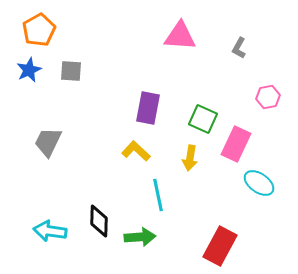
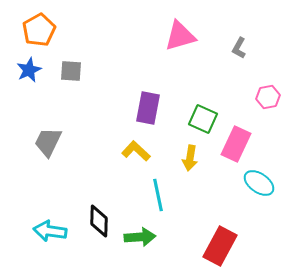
pink triangle: rotated 20 degrees counterclockwise
